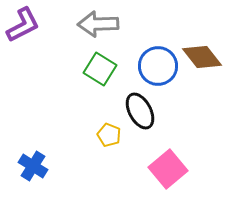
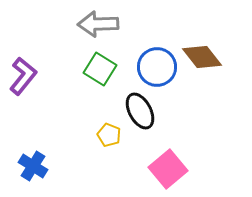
purple L-shape: moved 51 px down; rotated 24 degrees counterclockwise
blue circle: moved 1 px left, 1 px down
